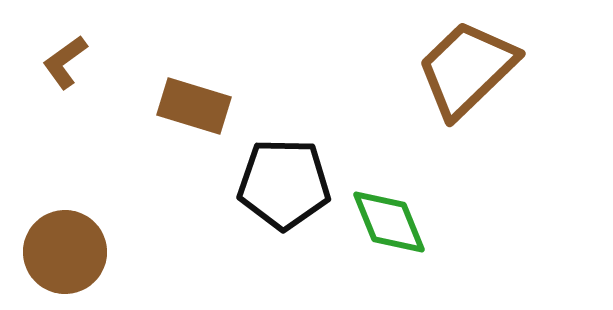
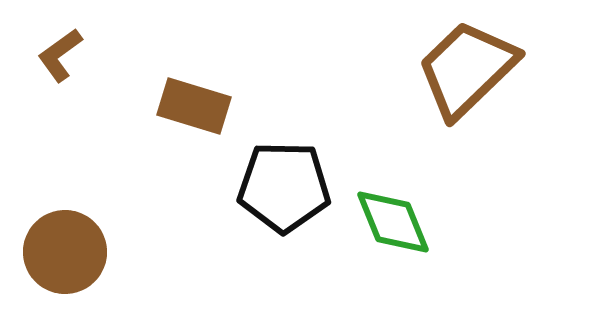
brown L-shape: moved 5 px left, 7 px up
black pentagon: moved 3 px down
green diamond: moved 4 px right
